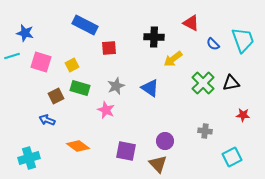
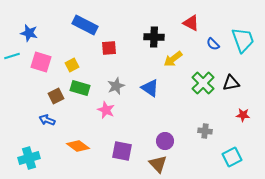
blue star: moved 4 px right
purple square: moved 4 px left
